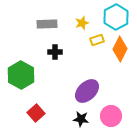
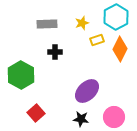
pink circle: moved 3 px right, 1 px down
